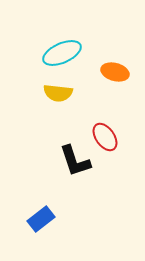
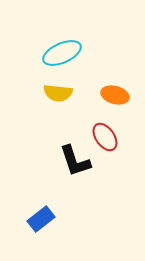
orange ellipse: moved 23 px down
